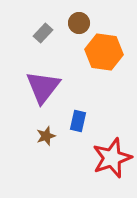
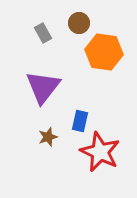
gray rectangle: rotated 72 degrees counterclockwise
blue rectangle: moved 2 px right
brown star: moved 2 px right, 1 px down
red star: moved 12 px left, 6 px up; rotated 27 degrees counterclockwise
